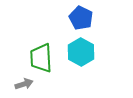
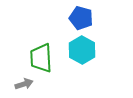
blue pentagon: rotated 10 degrees counterclockwise
cyan hexagon: moved 1 px right, 2 px up
